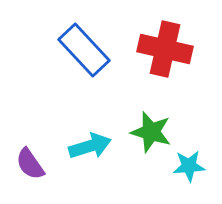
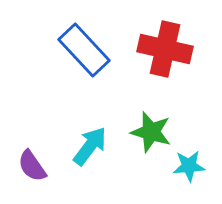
cyan arrow: rotated 36 degrees counterclockwise
purple semicircle: moved 2 px right, 2 px down
